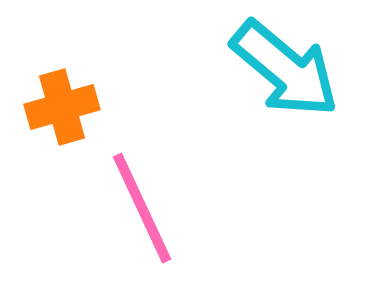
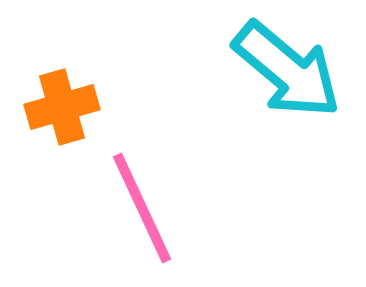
cyan arrow: moved 2 px right, 1 px down
